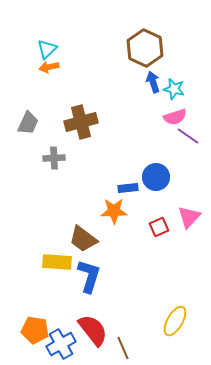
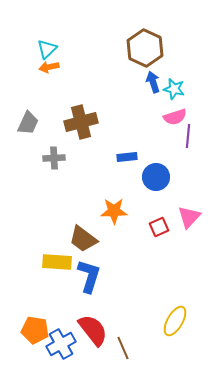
purple line: rotated 60 degrees clockwise
blue rectangle: moved 1 px left, 31 px up
